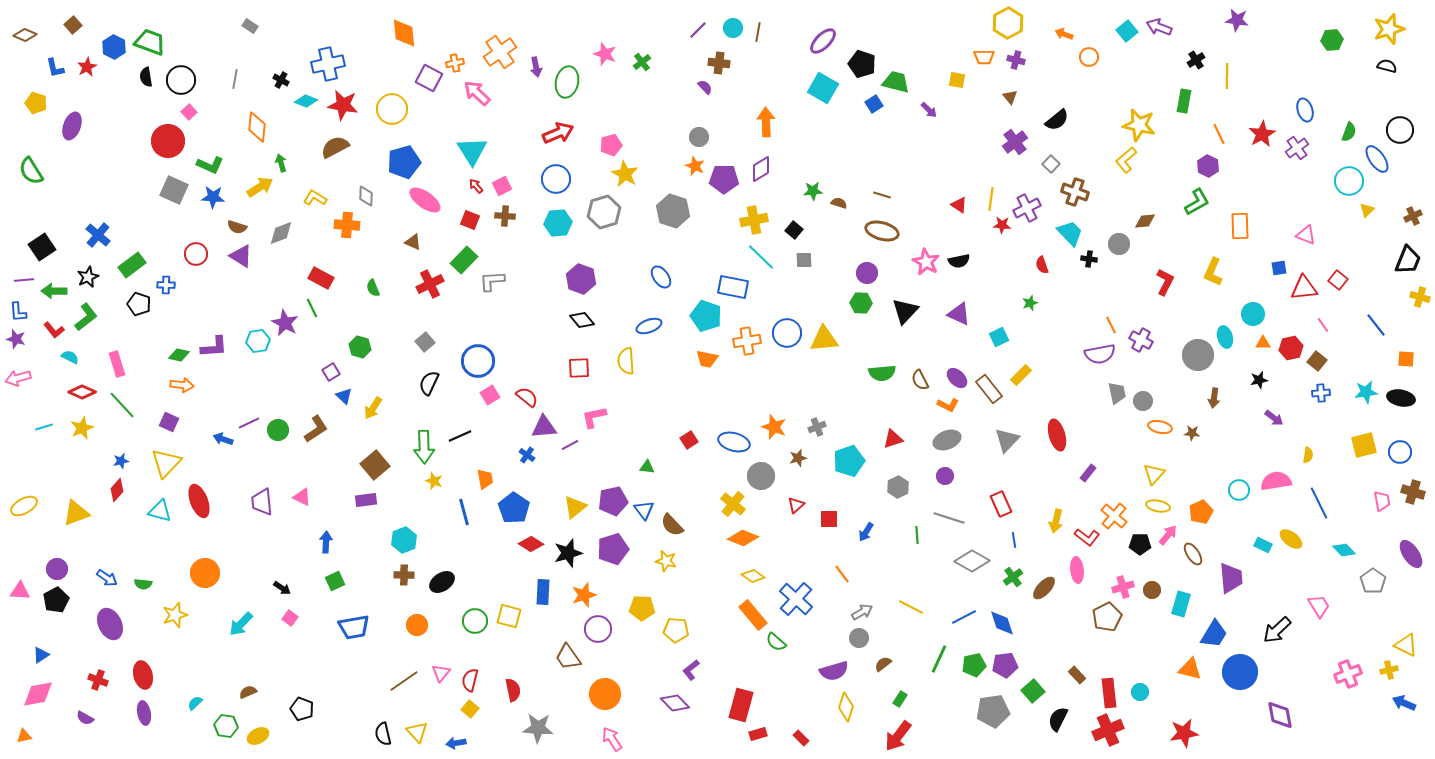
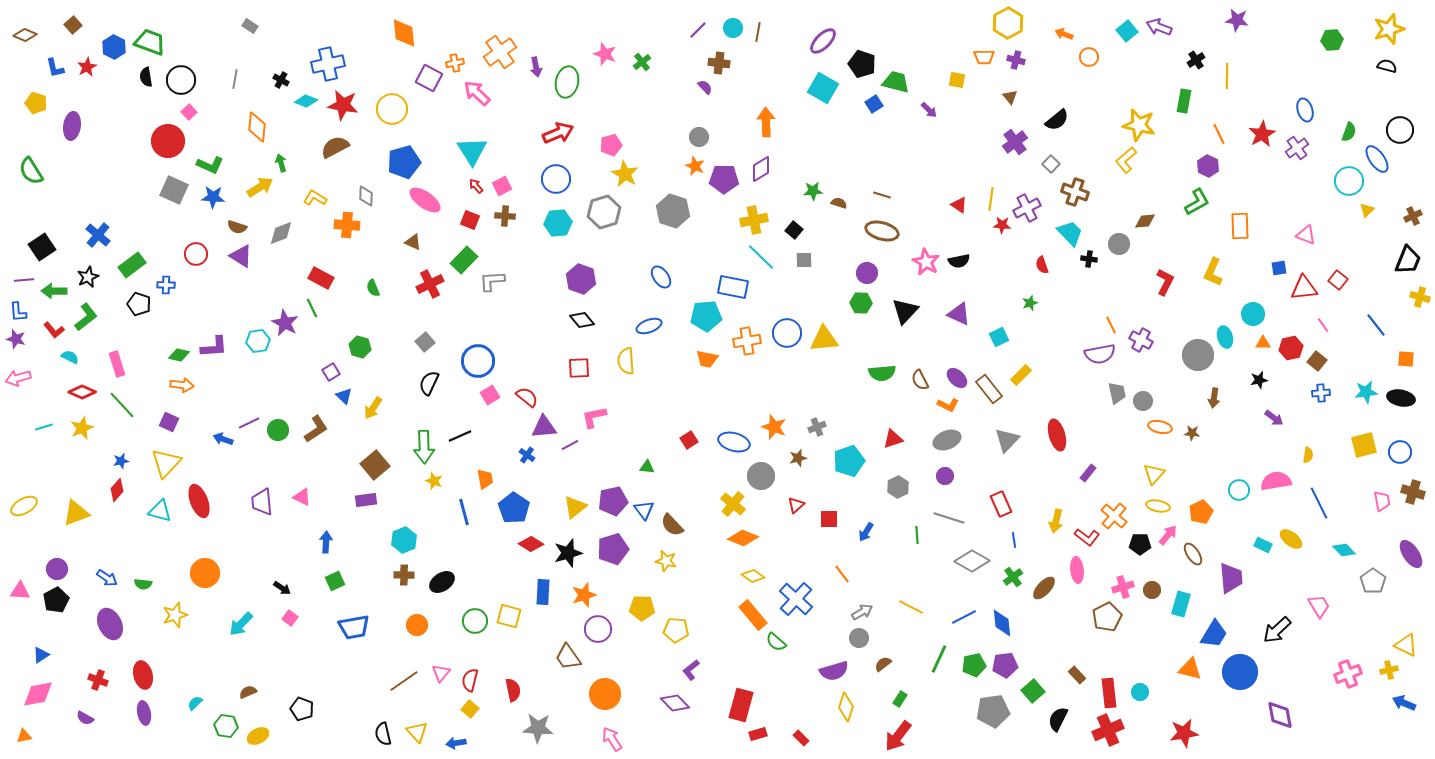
purple ellipse at (72, 126): rotated 12 degrees counterclockwise
cyan pentagon at (706, 316): rotated 24 degrees counterclockwise
blue diamond at (1002, 623): rotated 12 degrees clockwise
